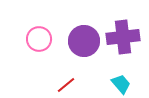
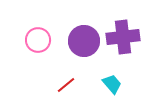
pink circle: moved 1 px left, 1 px down
cyan trapezoid: moved 9 px left
